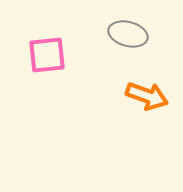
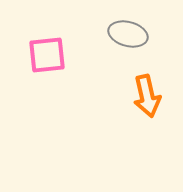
orange arrow: rotated 57 degrees clockwise
